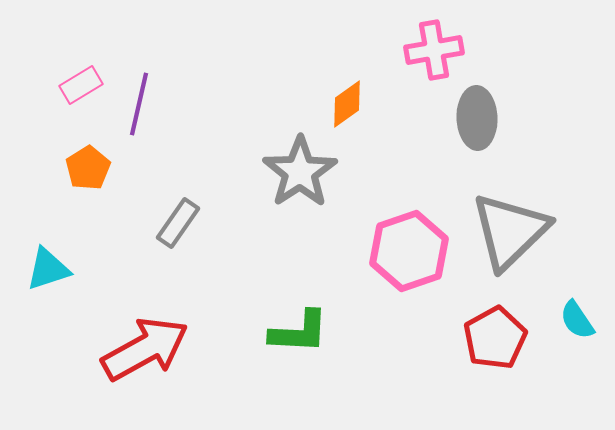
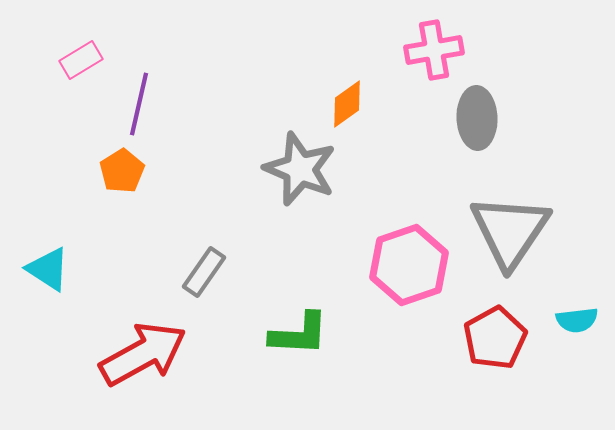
pink rectangle: moved 25 px up
orange pentagon: moved 34 px right, 3 px down
gray star: moved 3 px up; rotated 16 degrees counterclockwise
gray rectangle: moved 26 px right, 49 px down
gray triangle: rotated 12 degrees counterclockwise
pink hexagon: moved 14 px down
cyan triangle: rotated 51 degrees clockwise
cyan semicircle: rotated 63 degrees counterclockwise
green L-shape: moved 2 px down
red arrow: moved 2 px left, 5 px down
